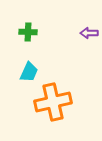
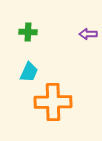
purple arrow: moved 1 px left, 1 px down
orange cross: rotated 12 degrees clockwise
